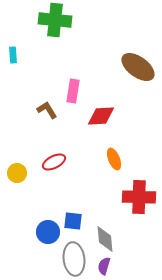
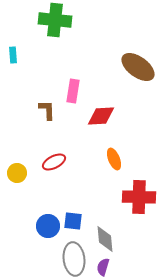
brown L-shape: rotated 30 degrees clockwise
blue circle: moved 6 px up
purple semicircle: moved 1 px left, 1 px down
